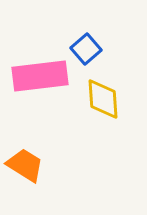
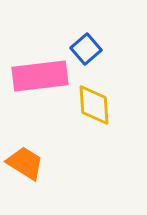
yellow diamond: moved 9 px left, 6 px down
orange trapezoid: moved 2 px up
